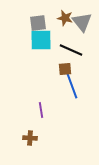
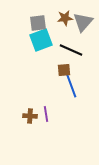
brown star: rotated 21 degrees counterclockwise
gray triangle: moved 1 px right; rotated 20 degrees clockwise
cyan square: rotated 20 degrees counterclockwise
brown square: moved 1 px left, 1 px down
blue line: moved 1 px left, 1 px up
purple line: moved 5 px right, 4 px down
brown cross: moved 22 px up
